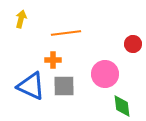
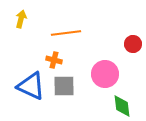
orange cross: moved 1 px right; rotated 14 degrees clockwise
